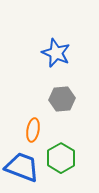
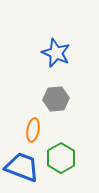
gray hexagon: moved 6 px left
